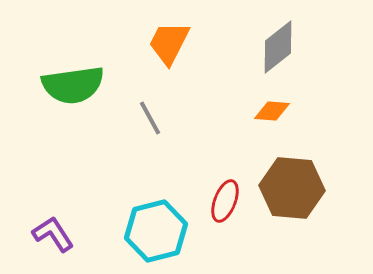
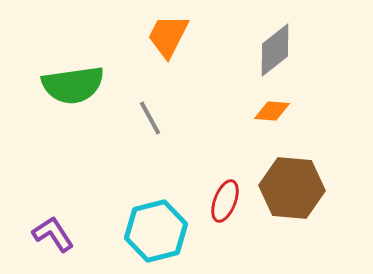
orange trapezoid: moved 1 px left, 7 px up
gray diamond: moved 3 px left, 3 px down
